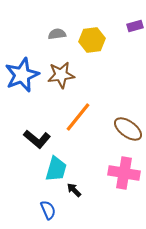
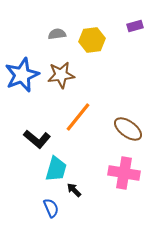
blue semicircle: moved 3 px right, 2 px up
